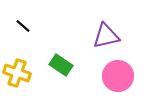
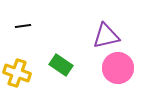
black line: rotated 49 degrees counterclockwise
pink circle: moved 8 px up
